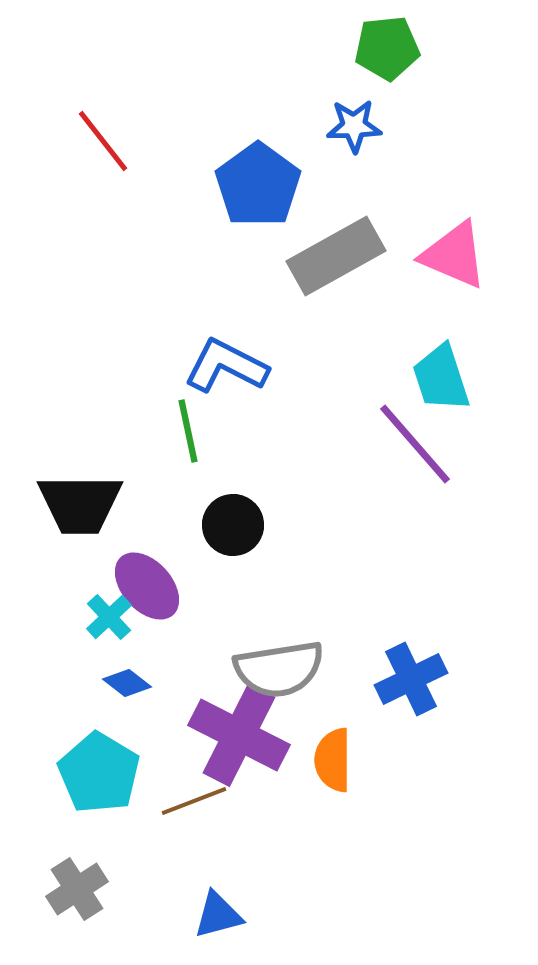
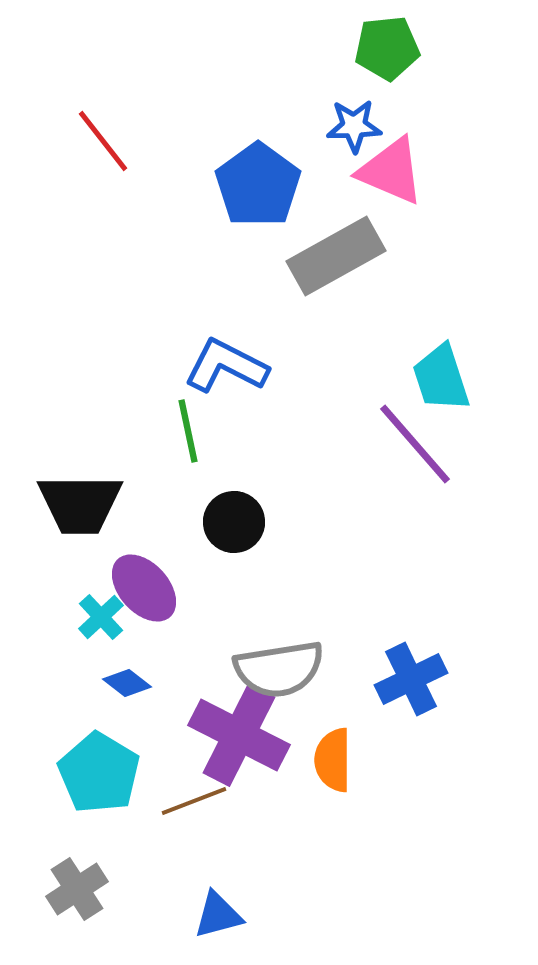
pink triangle: moved 63 px left, 84 px up
black circle: moved 1 px right, 3 px up
purple ellipse: moved 3 px left, 2 px down
cyan cross: moved 8 px left
